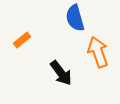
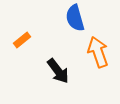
black arrow: moved 3 px left, 2 px up
